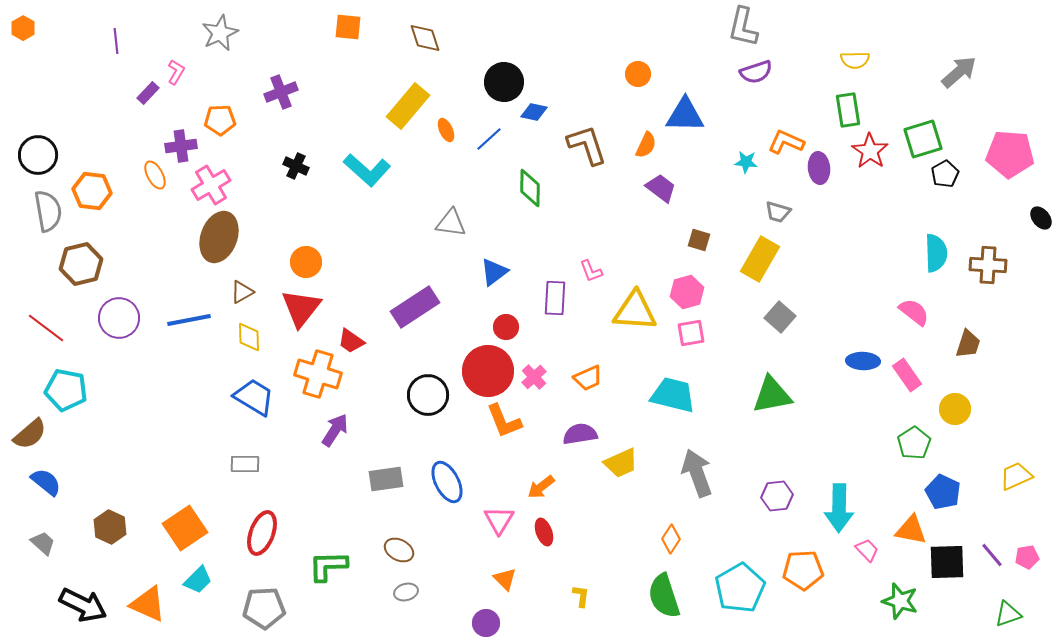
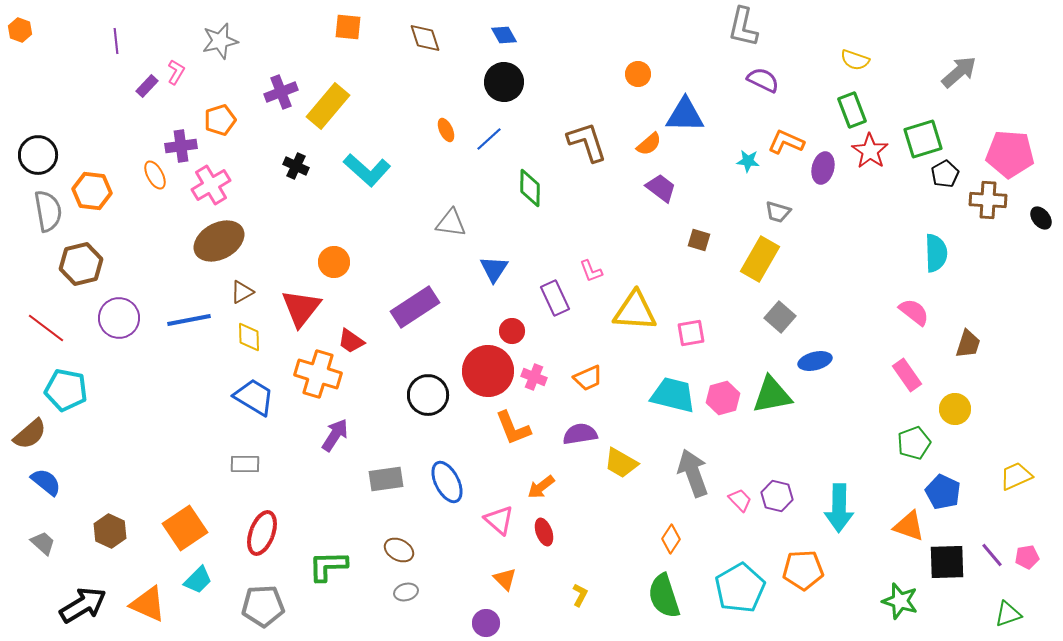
orange hexagon at (23, 28): moved 3 px left, 2 px down; rotated 10 degrees counterclockwise
gray star at (220, 33): moved 8 px down; rotated 12 degrees clockwise
yellow semicircle at (855, 60): rotated 20 degrees clockwise
purple semicircle at (756, 72): moved 7 px right, 8 px down; rotated 136 degrees counterclockwise
purple rectangle at (148, 93): moved 1 px left, 7 px up
yellow rectangle at (408, 106): moved 80 px left
green rectangle at (848, 110): moved 4 px right; rotated 12 degrees counterclockwise
blue diamond at (534, 112): moved 30 px left, 77 px up; rotated 48 degrees clockwise
orange pentagon at (220, 120): rotated 16 degrees counterclockwise
brown L-shape at (587, 145): moved 3 px up
orange semicircle at (646, 145): moved 3 px right, 1 px up; rotated 24 degrees clockwise
cyan star at (746, 162): moved 2 px right, 1 px up
purple ellipse at (819, 168): moved 4 px right; rotated 20 degrees clockwise
brown ellipse at (219, 237): moved 4 px down; rotated 42 degrees clockwise
orange circle at (306, 262): moved 28 px right
brown cross at (988, 265): moved 65 px up
blue triangle at (494, 272): moved 3 px up; rotated 20 degrees counterclockwise
pink hexagon at (687, 292): moved 36 px right, 106 px down
purple rectangle at (555, 298): rotated 28 degrees counterclockwise
red circle at (506, 327): moved 6 px right, 4 px down
blue ellipse at (863, 361): moved 48 px left; rotated 16 degrees counterclockwise
pink cross at (534, 377): rotated 25 degrees counterclockwise
orange L-shape at (504, 421): moved 9 px right, 7 px down
purple arrow at (335, 430): moved 5 px down
green pentagon at (914, 443): rotated 12 degrees clockwise
yellow trapezoid at (621, 463): rotated 54 degrees clockwise
gray arrow at (697, 473): moved 4 px left
purple hexagon at (777, 496): rotated 20 degrees clockwise
pink triangle at (499, 520): rotated 20 degrees counterclockwise
brown hexagon at (110, 527): moved 4 px down
orange triangle at (911, 530): moved 2 px left, 4 px up; rotated 8 degrees clockwise
pink trapezoid at (867, 550): moved 127 px left, 50 px up
yellow L-shape at (581, 596): moved 1 px left, 1 px up; rotated 20 degrees clockwise
black arrow at (83, 605): rotated 57 degrees counterclockwise
gray pentagon at (264, 608): moved 1 px left, 2 px up
